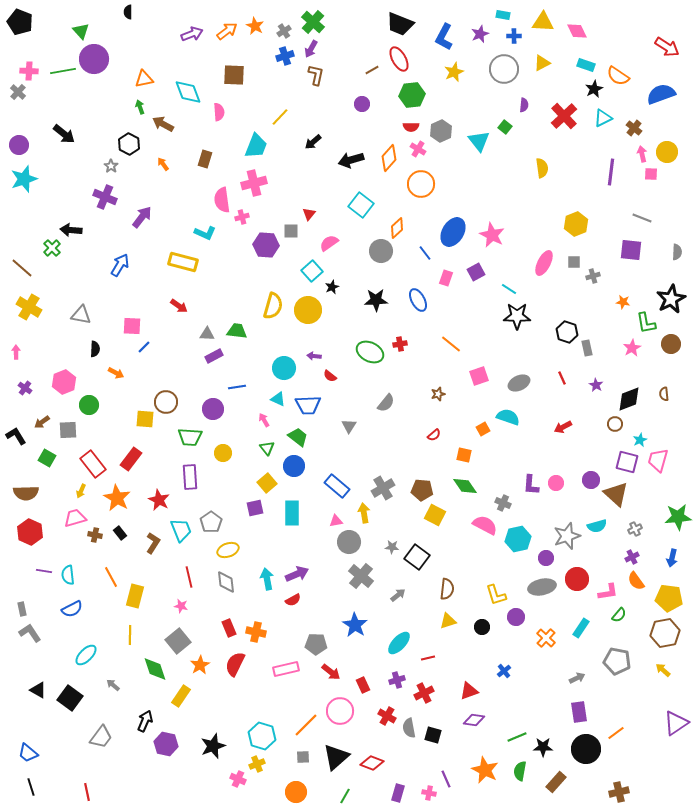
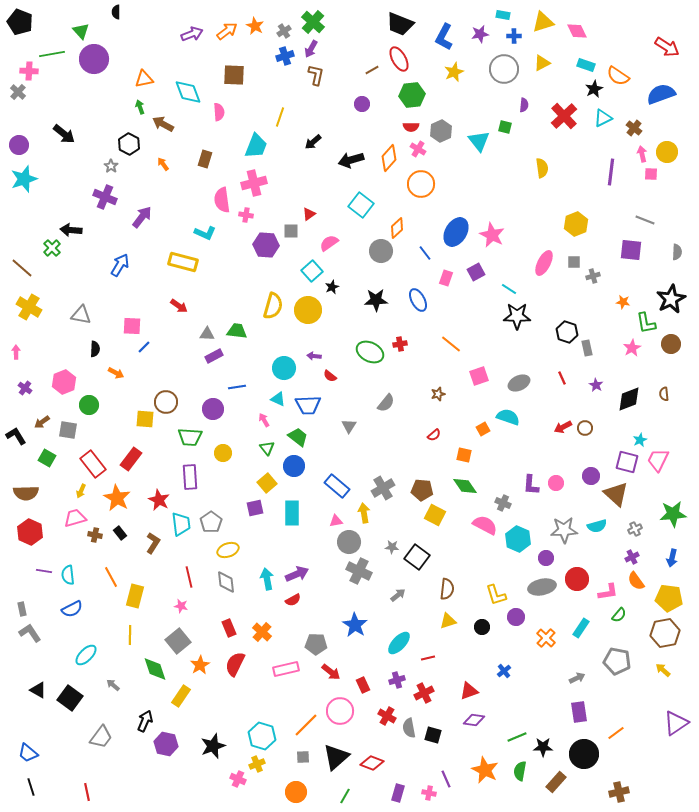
black semicircle at (128, 12): moved 12 px left
yellow triangle at (543, 22): rotated 20 degrees counterclockwise
purple star at (480, 34): rotated 12 degrees clockwise
green line at (63, 71): moved 11 px left, 17 px up
yellow line at (280, 117): rotated 24 degrees counterclockwise
green square at (505, 127): rotated 24 degrees counterclockwise
red triangle at (309, 214): rotated 16 degrees clockwise
pink cross at (242, 217): moved 4 px right, 2 px up; rotated 24 degrees clockwise
gray line at (642, 218): moved 3 px right, 2 px down
blue ellipse at (453, 232): moved 3 px right
brown circle at (615, 424): moved 30 px left, 4 px down
gray square at (68, 430): rotated 12 degrees clockwise
pink trapezoid at (658, 460): rotated 10 degrees clockwise
purple circle at (591, 480): moved 4 px up
green star at (678, 517): moved 5 px left, 3 px up
cyan trapezoid at (181, 530): moved 6 px up; rotated 15 degrees clockwise
gray star at (567, 536): moved 3 px left, 6 px up; rotated 16 degrees clockwise
cyan hexagon at (518, 539): rotated 25 degrees counterclockwise
gray cross at (361, 576): moved 2 px left, 5 px up; rotated 15 degrees counterclockwise
orange cross at (256, 632): moved 6 px right; rotated 30 degrees clockwise
black circle at (586, 749): moved 2 px left, 5 px down
